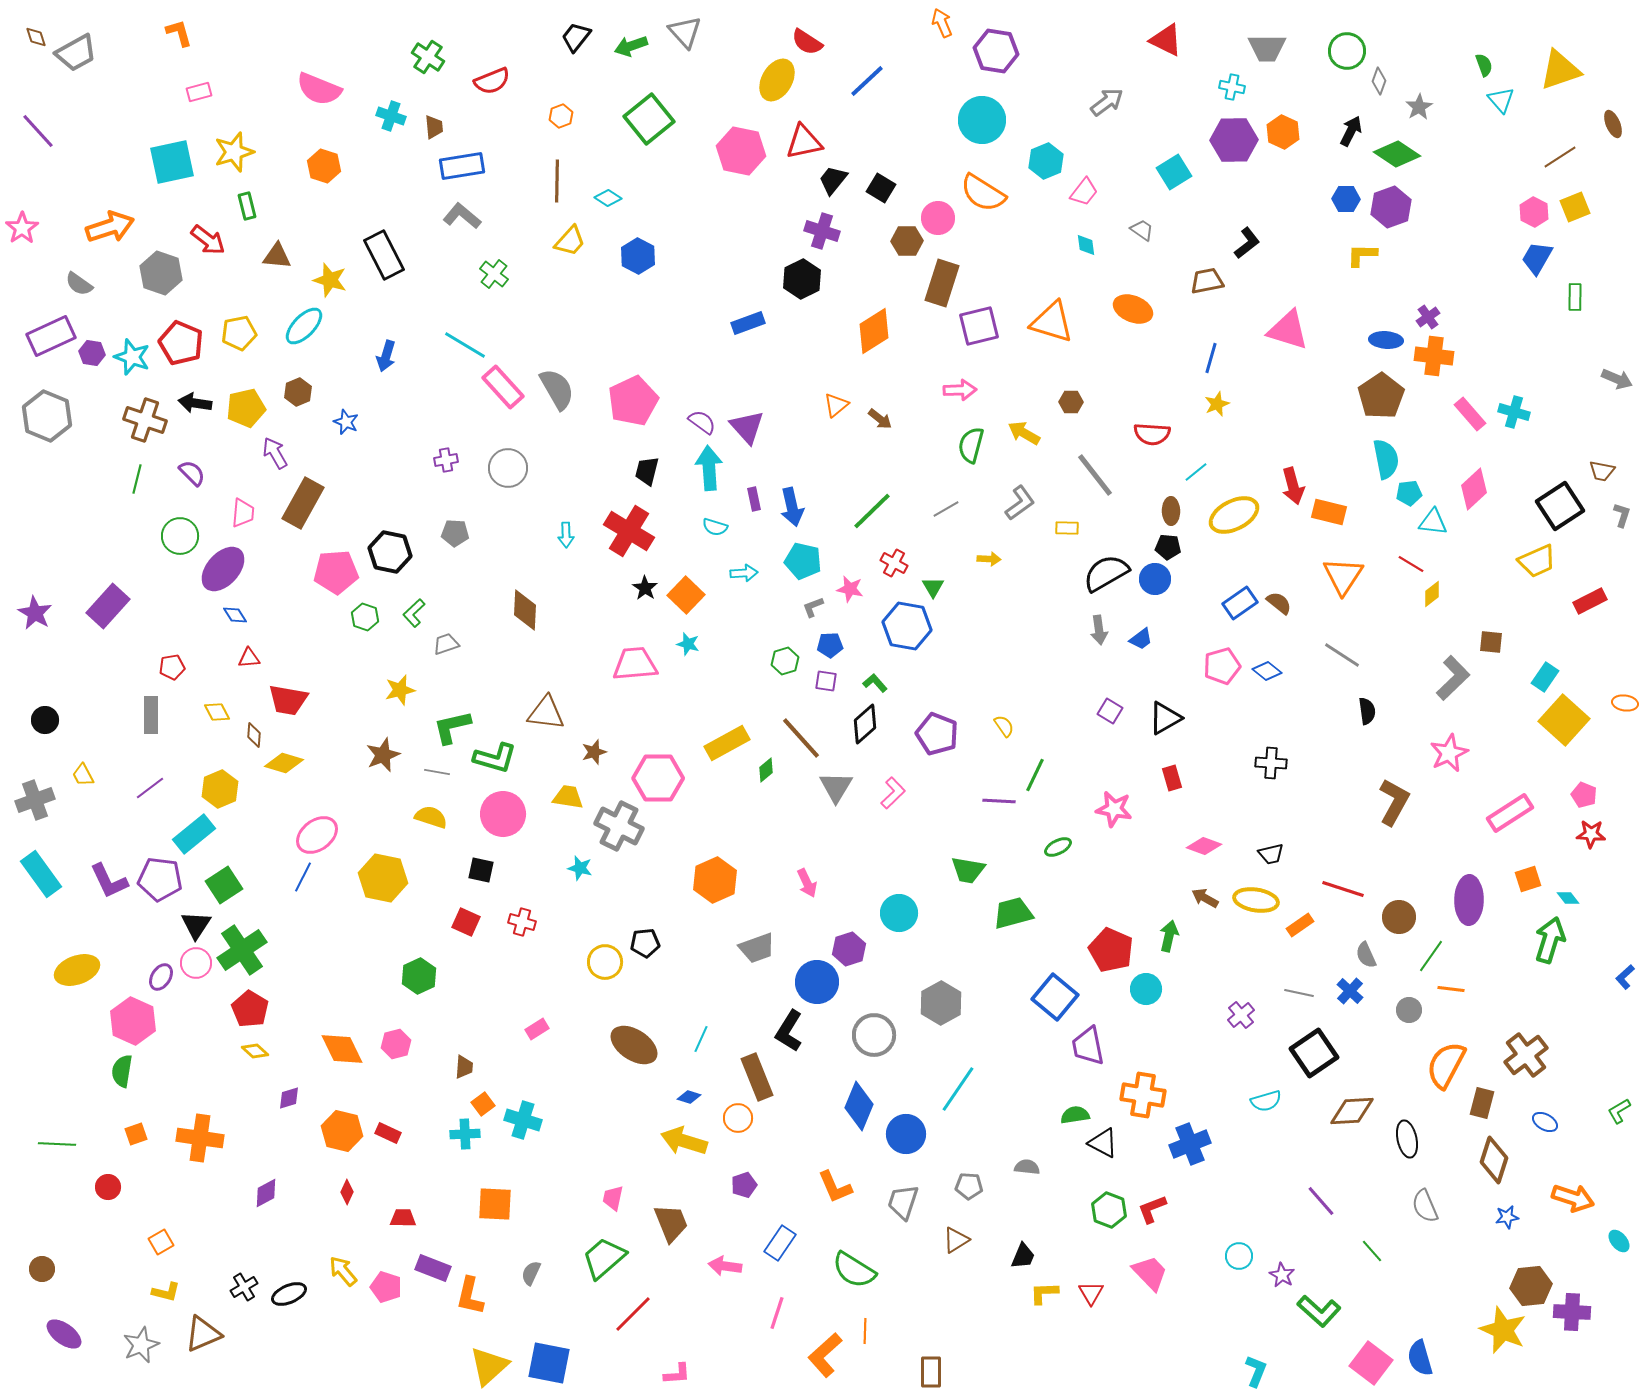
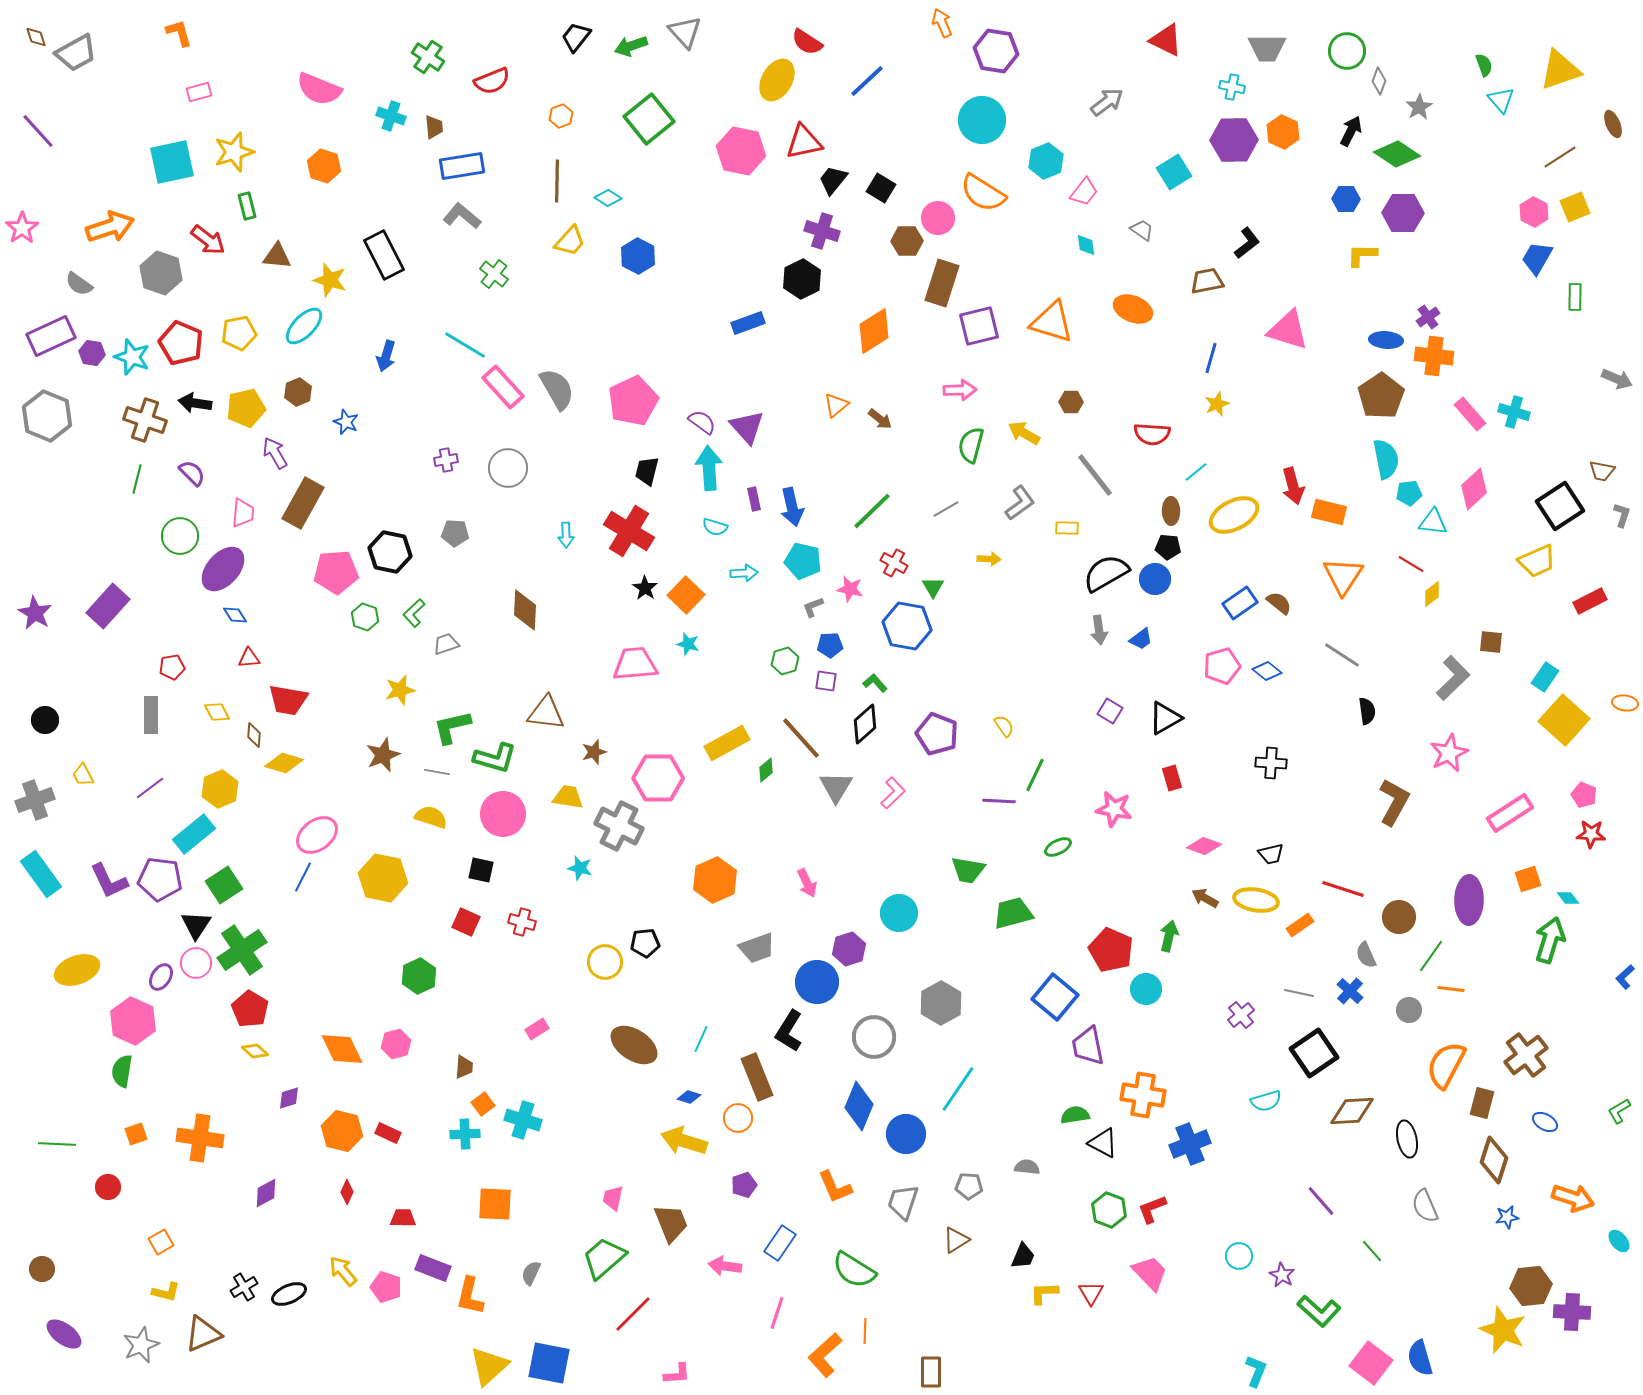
purple hexagon at (1391, 207): moved 12 px right, 6 px down; rotated 21 degrees clockwise
gray circle at (874, 1035): moved 2 px down
